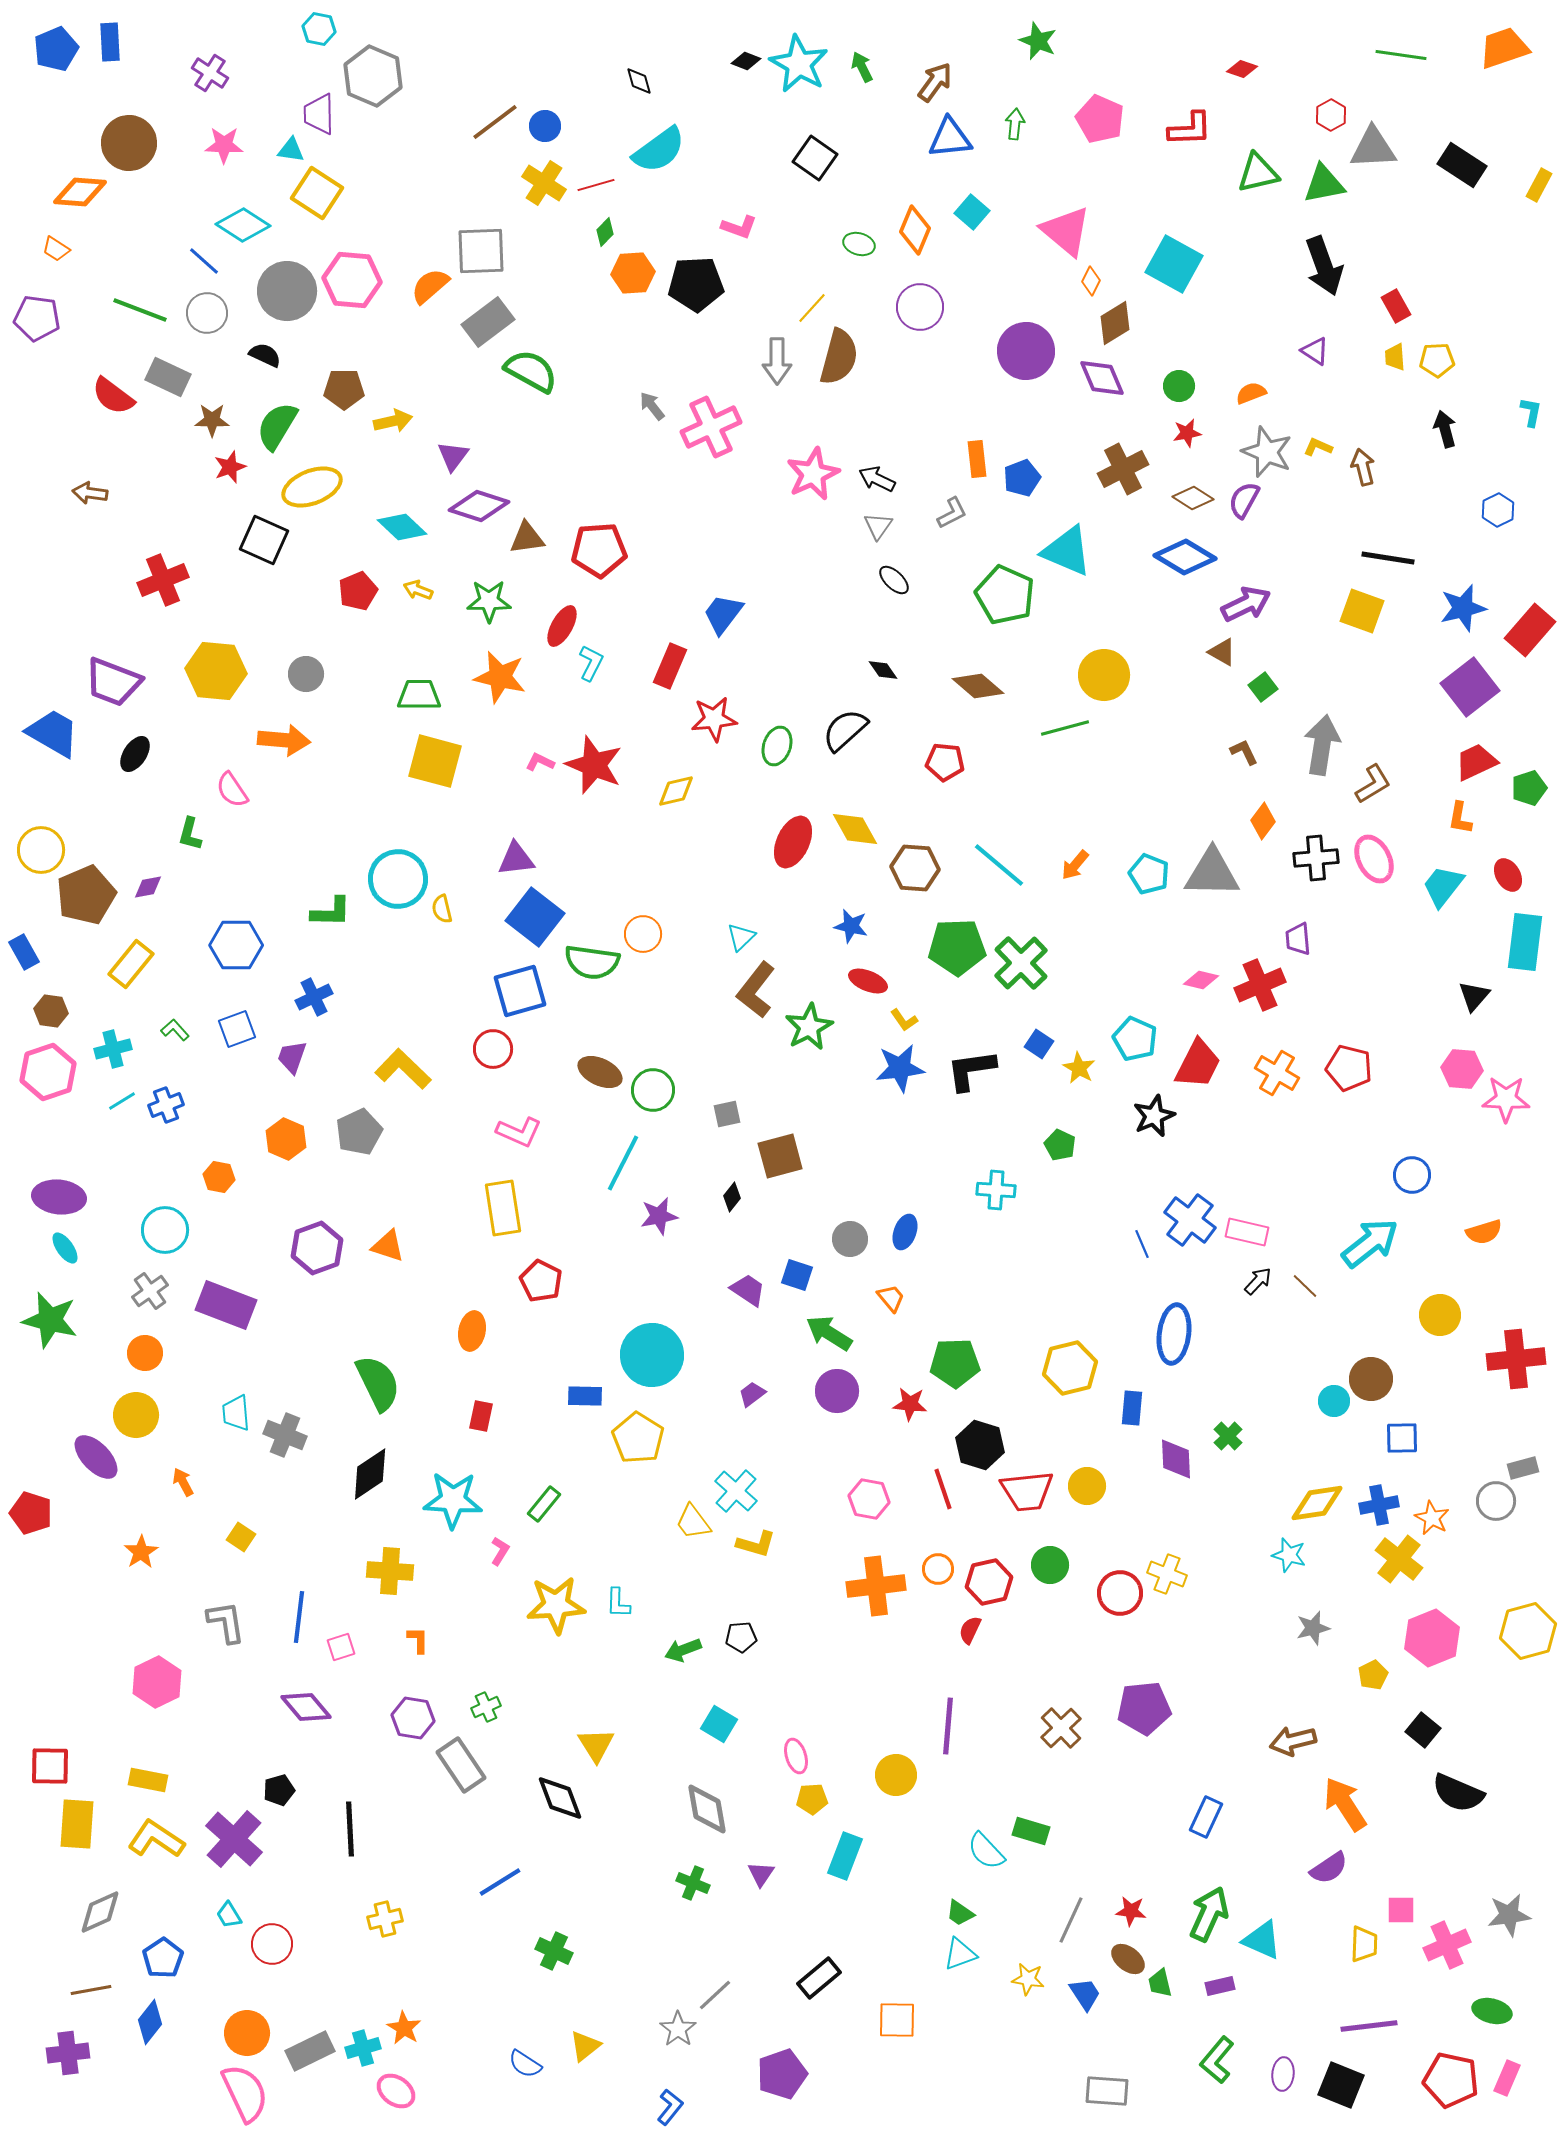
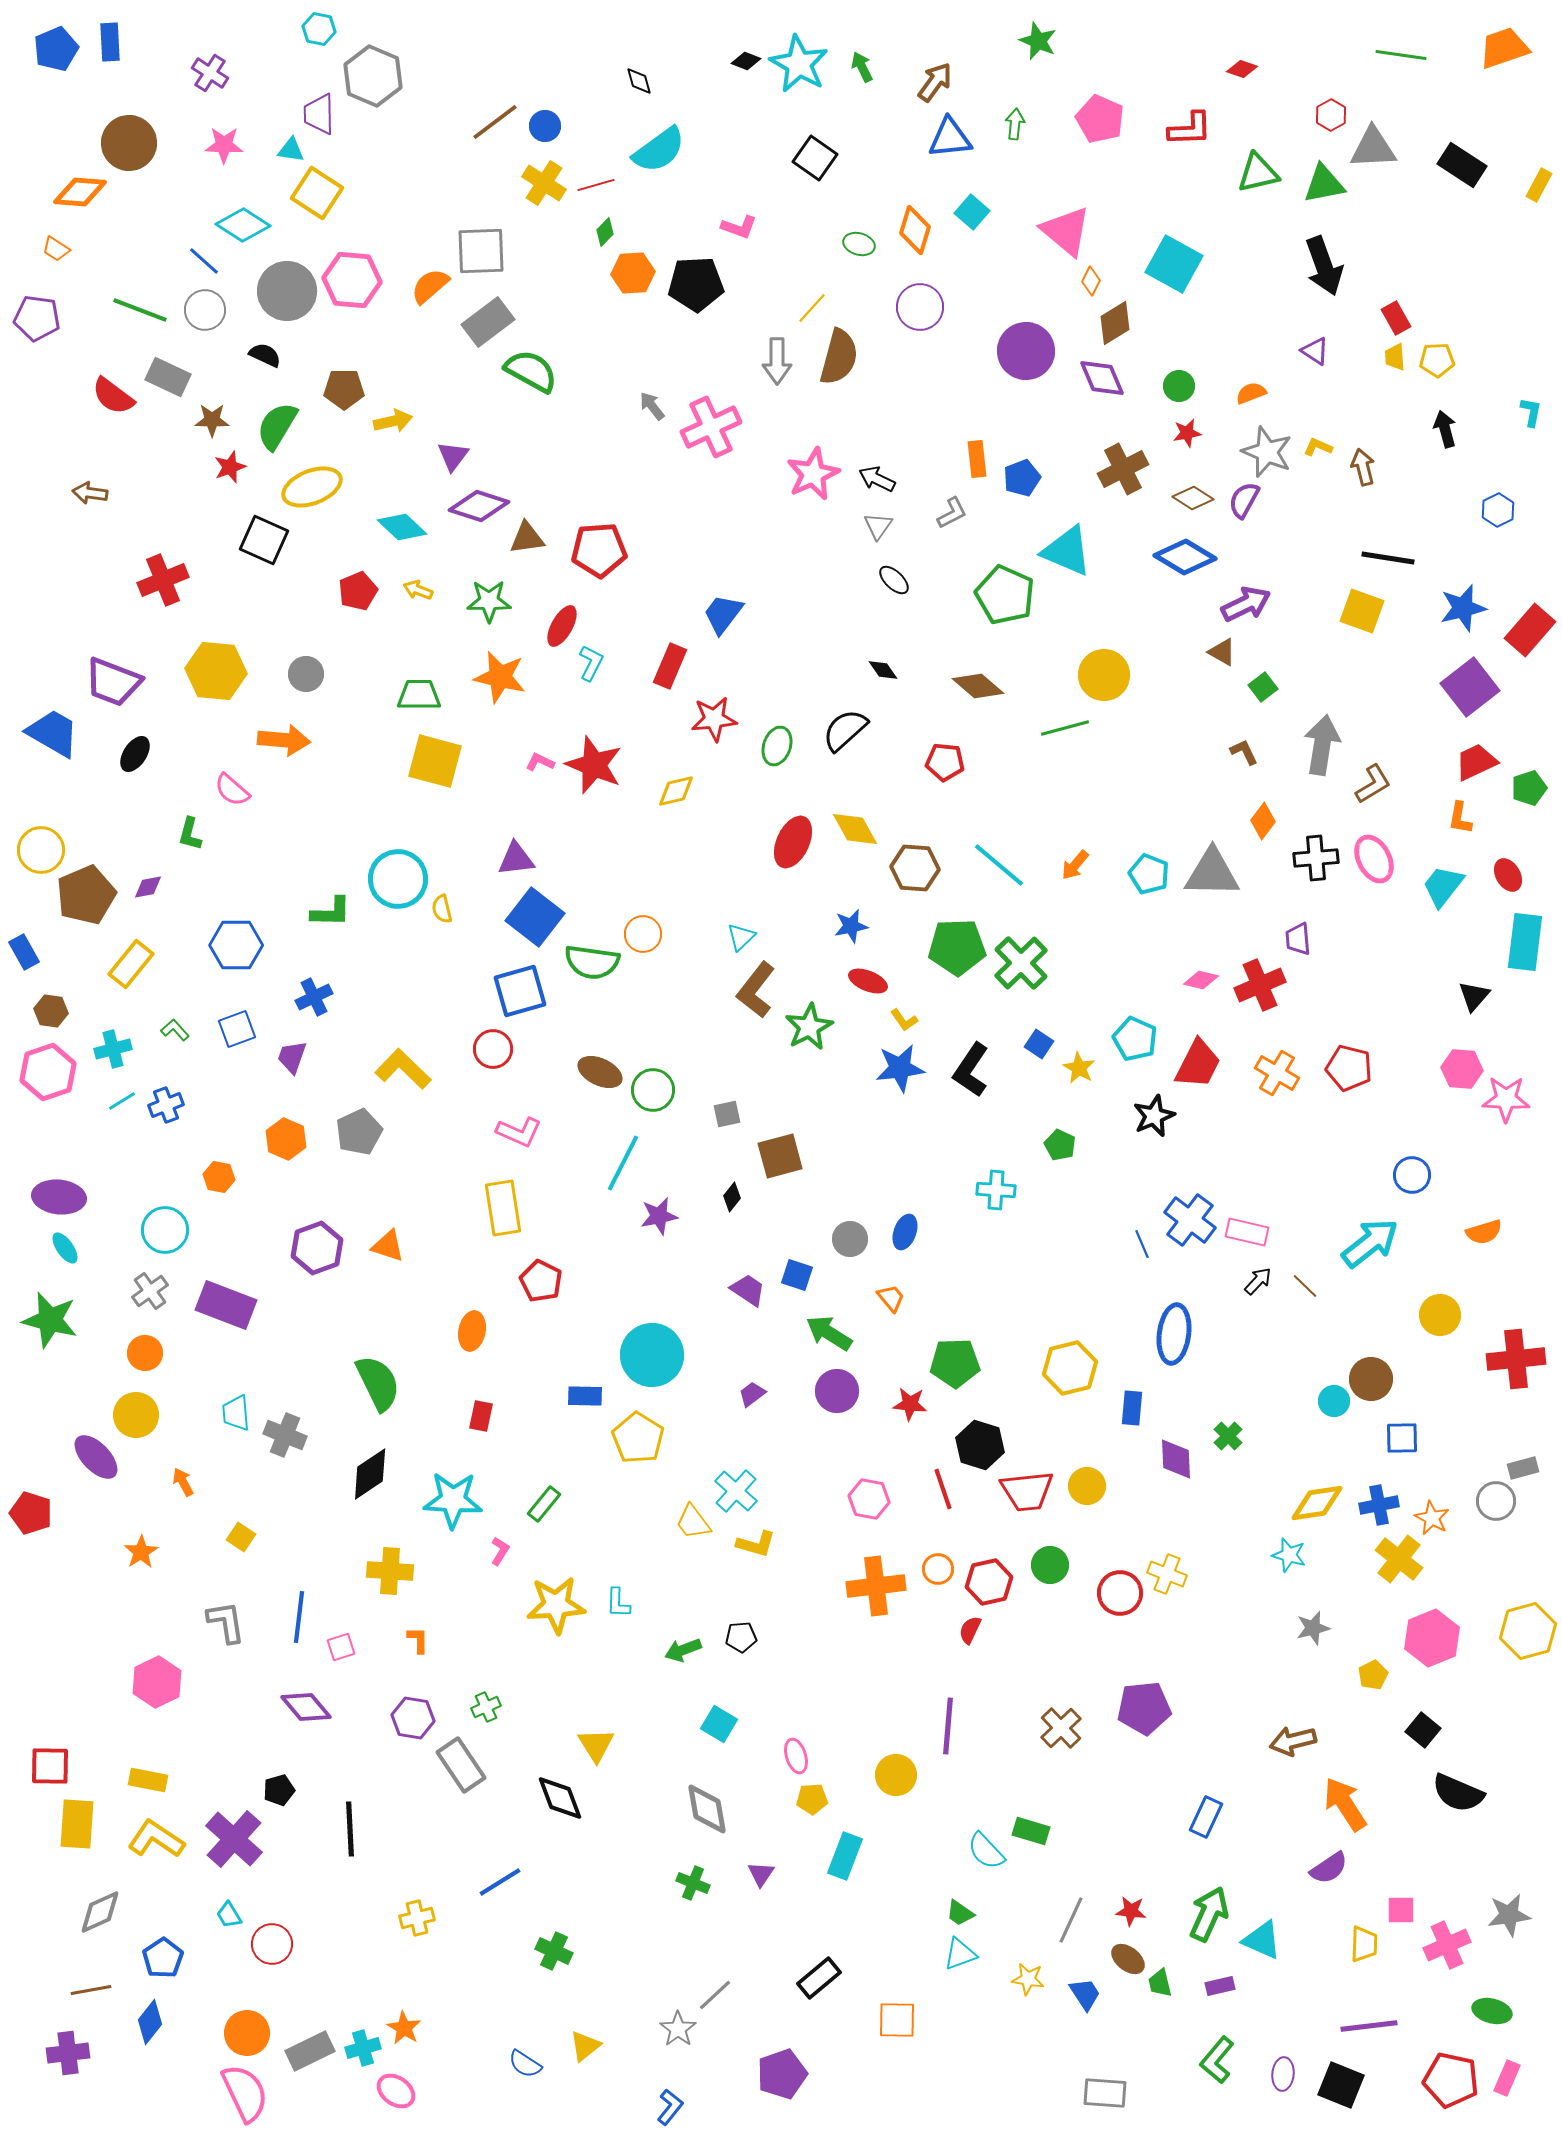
orange diamond at (915, 230): rotated 6 degrees counterclockwise
red rectangle at (1396, 306): moved 12 px down
gray circle at (207, 313): moved 2 px left, 3 px up
pink semicircle at (232, 790): rotated 15 degrees counterclockwise
blue star at (851, 926): rotated 24 degrees counterclockwise
black L-shape at (971, 1070): rotated 48 degrees counterclockwise
yellow cross at (385, 1919): moved 32 px right, 1 px up
gray rectangle at (1107, 2091): moved 2 px left, 2 px down
